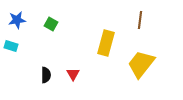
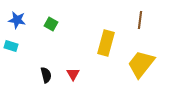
blue star: rotated 18 degrees clockwise
black semicircle: rotated 14 degrees counterclockwise
